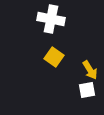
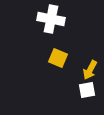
yellow square: moved 4 px right, 1 px down; rotated 12 degrees counterclockwise
yellow arrow: rotated 60 degrees clockwise
